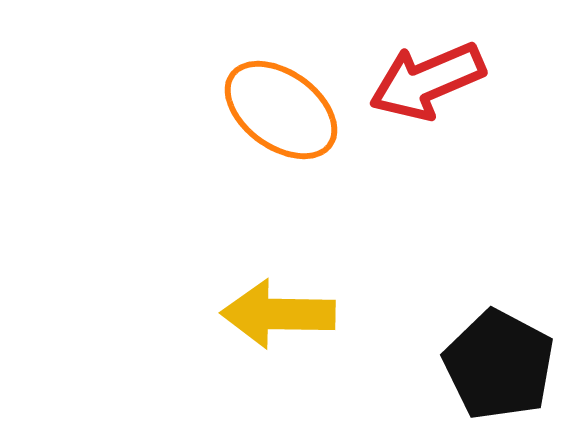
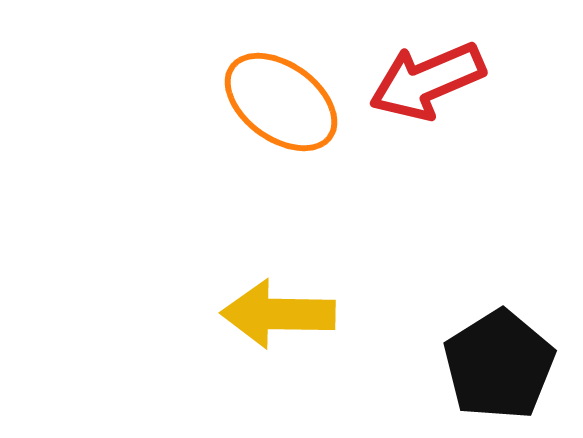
orange ellipse: moved 8 px up
black pentagon: rotated 12 degrees clockwise
